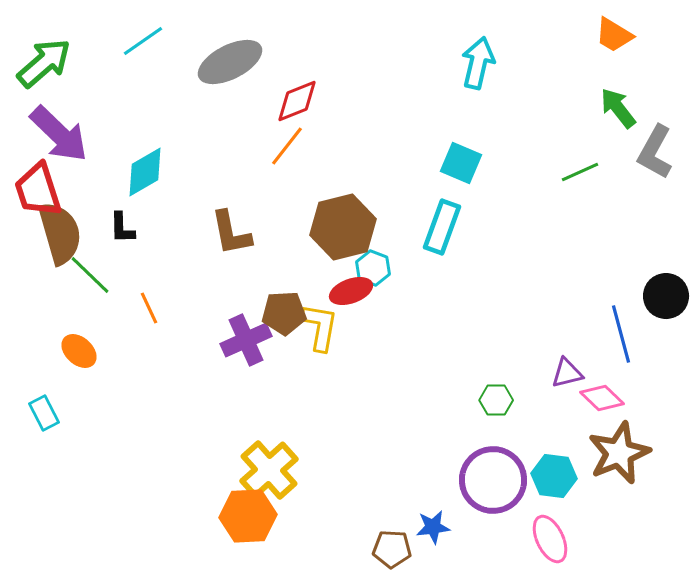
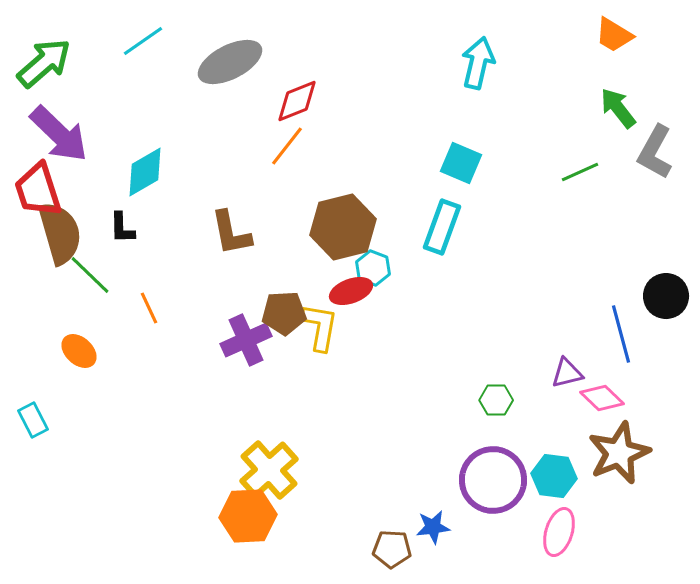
cyan rectangle at (44, 413): moved 11 px left, 7 px down
pink ellipse at (550, 539): moved 9 px right, 7 px up; rotated 42 degrees clockwise
